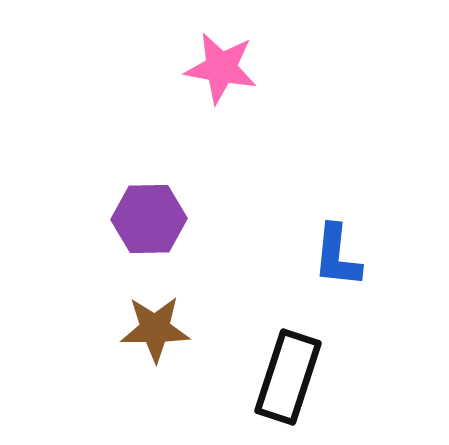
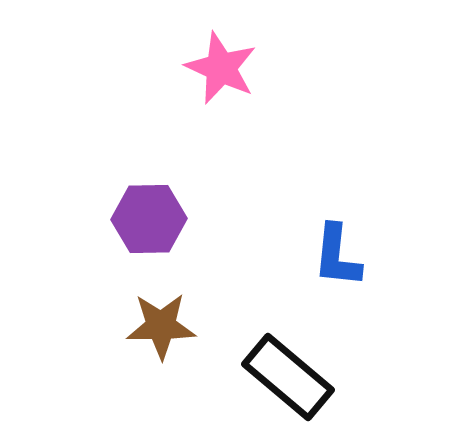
pink star: rotated 14 degrees clockwise
brown star: moved 6 px right, 3 px up
black rectangle: rotated 68 degrees counterclockwise
